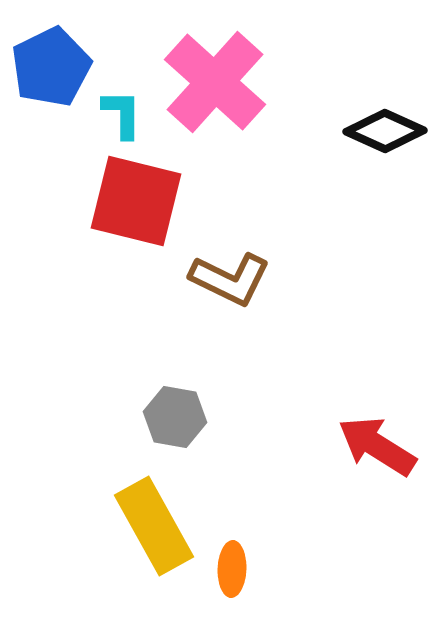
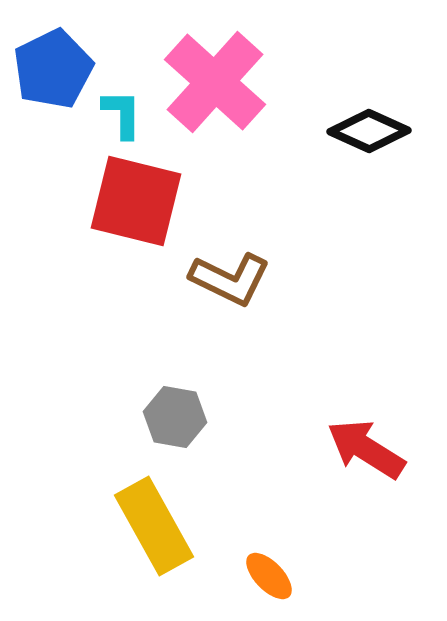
blue pentagon: moved 2 px right, 2 px down
black diamond: moved 16 px left
red arrow: moved 11 px left, 3 px down
orange ellipse: moved 37 px right, 7 px down; rotated 46 degrees counterclockwise
